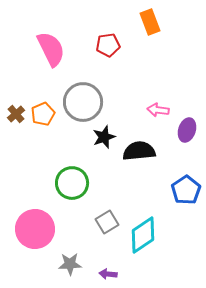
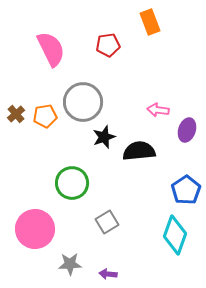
orange pentagon: moved 2 px right, 2 px down; rotated 15 degrees clockwise
cyan diamond: moved 32 px right; rotated 36 degrees counterclockwise
